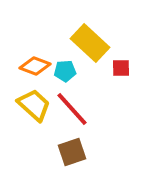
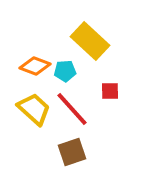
yellow rectangle: moved 2 px up
red square: moved 11 px left, 23 px down
yellow trapezoid: moved 4 px down
